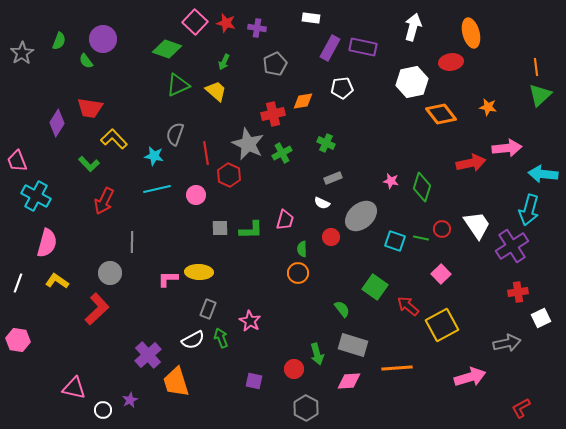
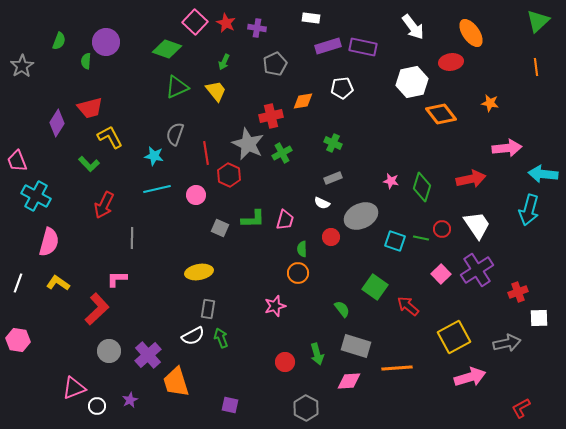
red star at (226, 23): rotated 12 degrees clockwise
white arrow at (413, 27): rotated 128 degrees clockwise
orange ellipse at (471, 33): rotated 20 degrees counterclockwise
purple circle at (103, 39): moved 3 px right, 3 px down
purple rectangle at (330, 48): moved 2 px left, 2 px up; rotated 45 degrees clockwise
gray star at (22, 53): moved 13 px down
green semicircle at (86, 61): rotated 42 degrees clockwise
green triangle at (178, 85): moved 1 px left, 2 px down
yellow trapezoid at (216, 91): rotated 10 degrees clockwise
green triangle at (540, 95): moved 2 px left, 74 px up
orange star at (488, 107): moved 2 px right, 4 px up
red trapezoid at (90, 108): rotated 24 degrees counterclockwise
red cross at (273, 114): moved 2 px left, 2 px down
yellow L-shape at (114, 139): moved 4 px left, 2 px up; rotated 16 degrees clockwise
green cross at (326, 143): moved 7 px right
red arrow at (471, 163): moved 16 px down
red arrow at (104, 201): moved 4 px down
gray ellipse at (361, 216): rotated 16 degrees clockwise
gray square at (220, 228): rotated 24 degrees clockwise
green L-shape at (251, 230): moved 2 px right, 11 px up
gray line at (132, 242): moved 4 px up
pink semicircle at (47, 243): moved 2 px right, 1 px up
purple cross at (512, 246): moved 35 px left, 24 px down
yellow ellipse at (199, 272): rotated 12 degrees counterclockwise
gray circle at (110, 273): moved 1 px left, 78 px down
pink L-shape at (168, 279): moved 51 px left
yellow L-shape at (57, 281): moved 1 px right, 2 px down
red cross at (518, 292): rotated 12 degrees counterclockwise
gray rectangle at (208, 309): rotated 12 degrees counterclockwise
white square at (541, 318): moved 2 px left; rotated 24 degrees clockwise
pink star at (250, 321): moved 25 px right, 15 px up; rotated 25 degrees clockwise
yellow square at (442, 325): moved 12 px right, 12 px down
white semicircle at (193, 340): moved 4 px up
gray rectangle at (353, 345): moved 3 px right, 1 px down
red circle at (294, 369): moved 9 px left, 7 px up
purple square at (254, 381): moved 24 px left, 24 px down
pink triangle at (74, 388): rotated 35 degrees counterclockwise
white circle at (103, 410): moved 6 px left, 4 px up
